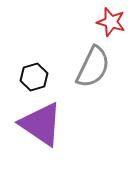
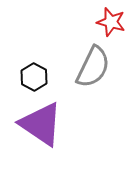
black hexagon: rotated 16 degrees counterclockwise
